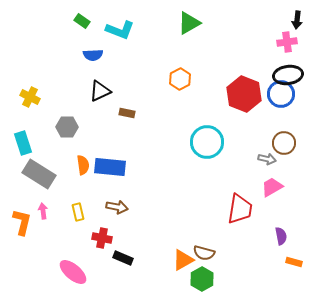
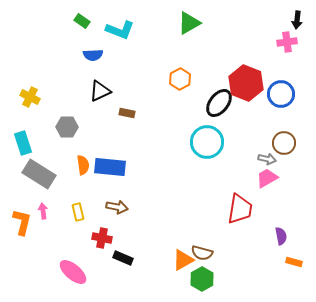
black ellipse: moved 69 px left, 28 px down; rotated 44 degrees counterclockwise
red hexagon: moved 2 px right, 11 px up
pink trapezoid: moved 5 px left, 9 px up
brown semicircle: moved 2 px left
